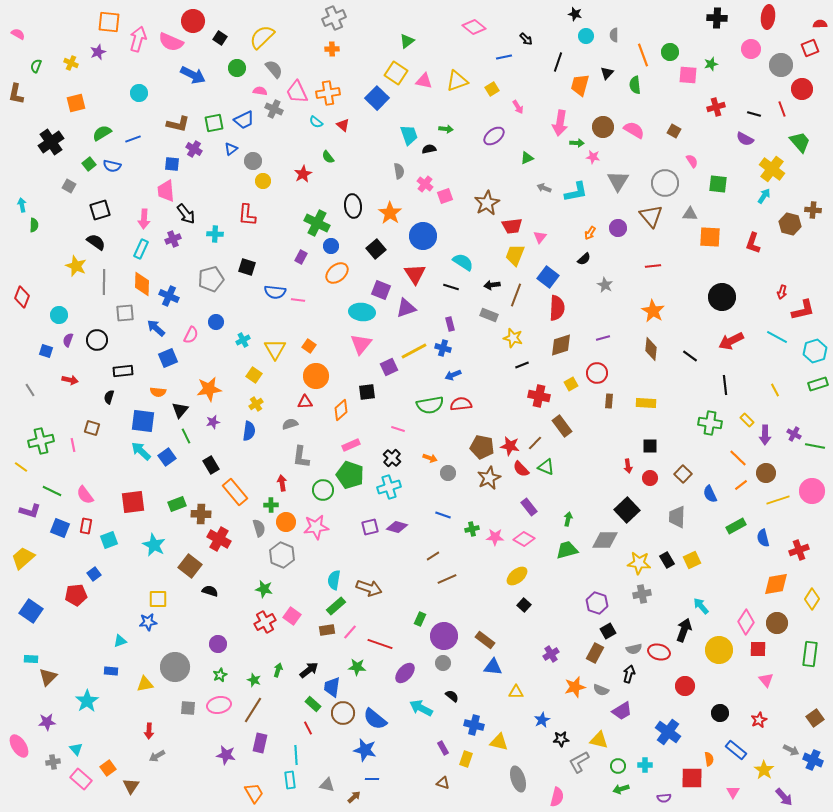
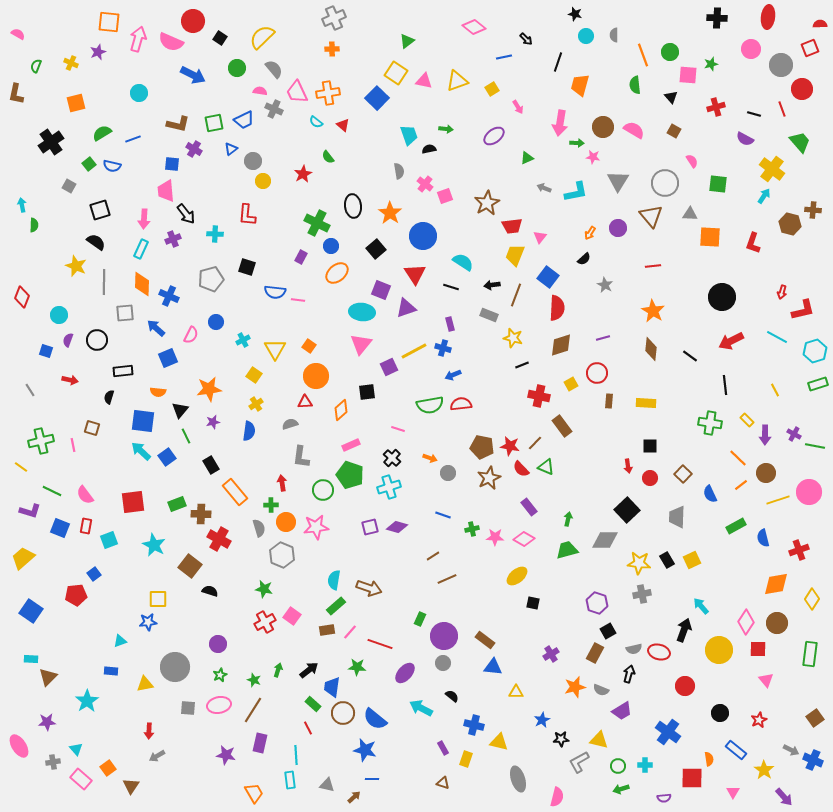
black triangle at (607, 73): moved 64 px right, 24 px down; rotated 24 degrees counterclockwise
pink circle at (812, 491): moved 3 px left, 1 px down
black square at (524, 605): moved 9 px right, 2 px up; rotated 32 degrees counterclockwise
